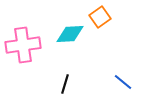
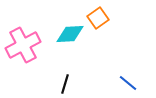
orange square: moved 2 px left, 1 px down
pink cross: rotated 20 degrees counterclockwise
blue line: moved 5 px right, 1 px down
